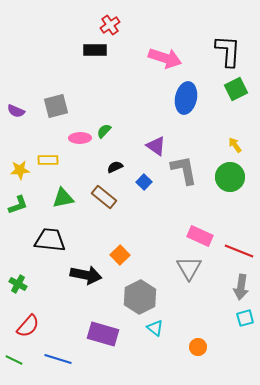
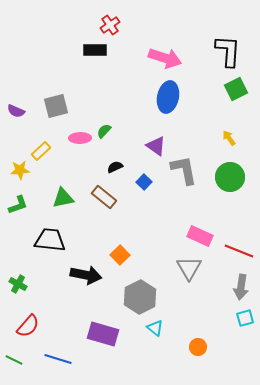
blue ellipse: moved 18 px left, 1 px up
yellow arrow: moved 6 px left, 7 px up
yellow rectangle: moved 7 px left, 9 px up; rotated 42 degrees counterclockwise
